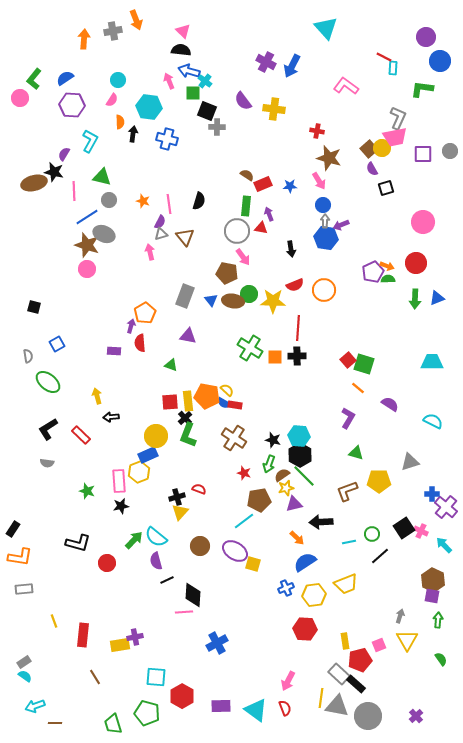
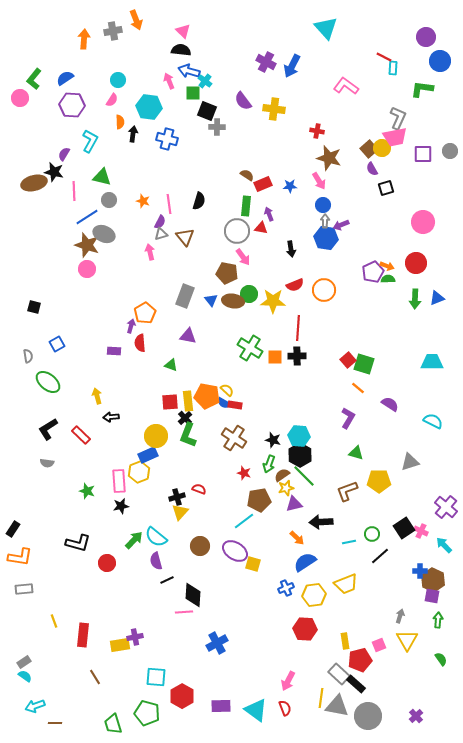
blue cross at (432, 494): moved 12 px left, 77 px down
